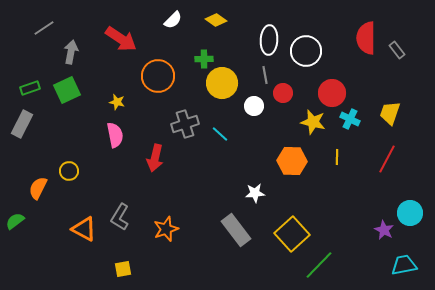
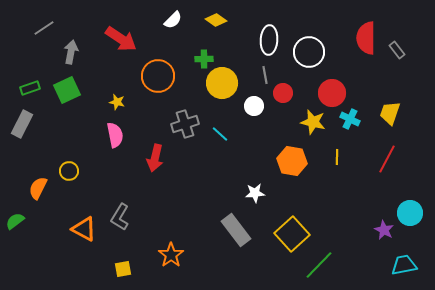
white circle at (306, 51): moved 3 px right, 1 px down
orange hexagon at (292, 161): rotated 8 degrees clockwise
orange star at (166, 229): moved 5 px right, 26 px down; rotated 15 degrees counterclockwise
